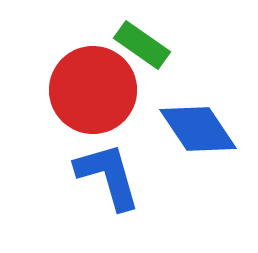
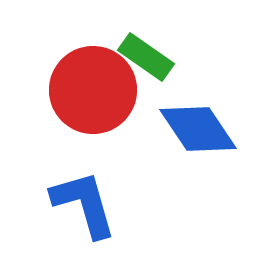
green rectangle: moved 4 px right, 12 px down
blue L-shape: moved 24 px left, 28 px down
